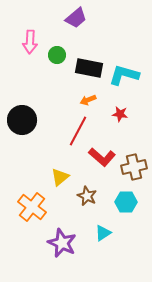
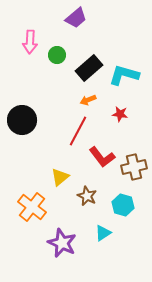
black rectangle: rotated 52 degrees counterclockwise
red L-shape: rotated 12 degrees clockwise
cyan hexagon: moved 3 px left, 3 px down; rotated 15 degrees clockwise
